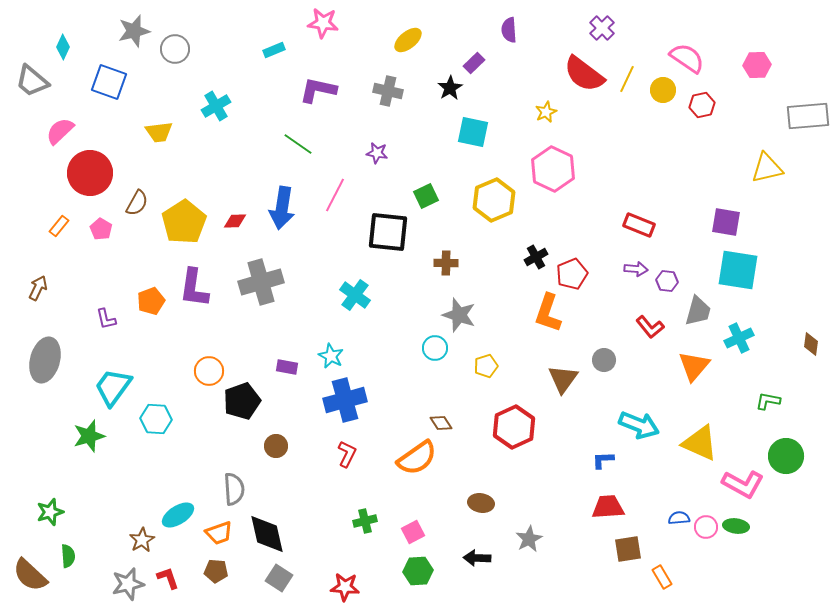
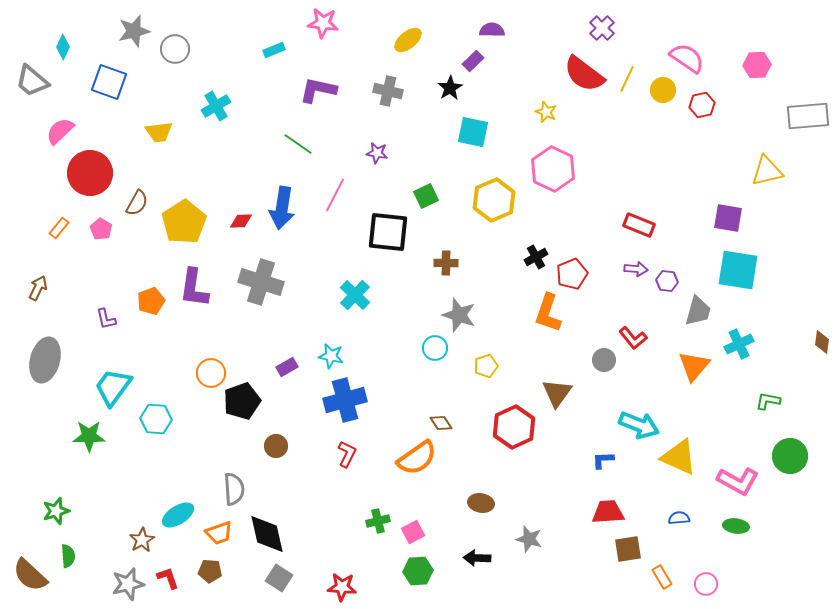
purple semicircle at (509, 30): moved 17 px left; rotated 95 degrees clockwise
purple rectangle at (474, 63): moved 1 px left, 2 px up
yellow star at (546, 112): rotated 25 degrees counterclockwise
yellow triangle at (767, 168): moved 3 px down
red diamond at (235, 221): moved 6 px right
purple square at (726, 222): moved 2 px right, 4 px up
orange rectangle at (59, 226): moved 2 px down
gray cross at (261, 282): rotated 33 degrees clockwise
cyan cross at (355, 295): rotated 8 degrees clockwise
red L-shape at (650, 327): moved 17 px left, 11 px down
cyan cross at (739, 338): moved 6 px down
brown diamond at (811, 344): moved 11 px right, 2 px up
cyan star at (331, 356): rotated 15 degrees counterclockwise
purple rectangle at (287, 367): rotated 40 degrees counterclockwise
orange circle at (209, 371): moved 2 px right, 2 px down
brown triangle at (563, 379): moved 6 px left, 14 px down
green star at (89, 436): rotated 16 degrees clockwise
yellow triangle at (700, 443): moved 21 px left, 14 px down
green circle at (786, 456): moved 4 px right
pink L-shape at (743, 484): moved 5 px left, 3 px up
red trapezoid at (608, 507): moved 5 px down
green star at (50, 512): moved 6 px right, 1 px up
green cross at (365, 521): moved 13 px right
pink circle at (706, 527): moved 57 px down
gray star at (529, 539): rotated 28 degrees counterclockwise
brown pentagon at (216, 571): moved 6 px left
red star at (345, 587): moved 3 px left
